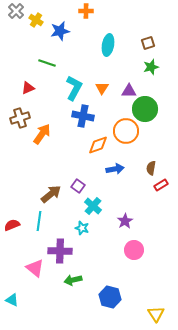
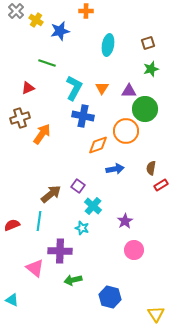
green star: moved 2 px down
